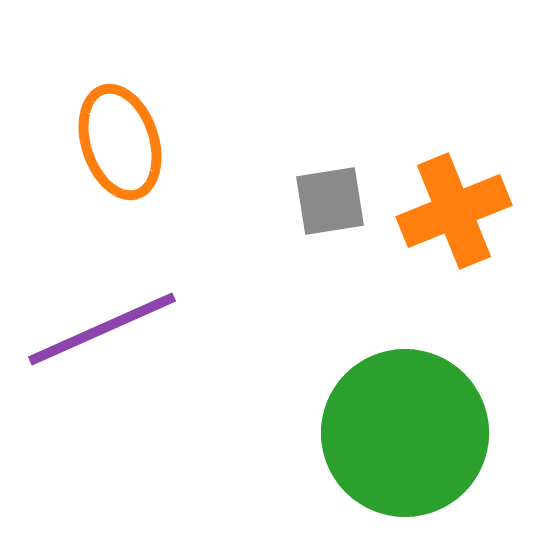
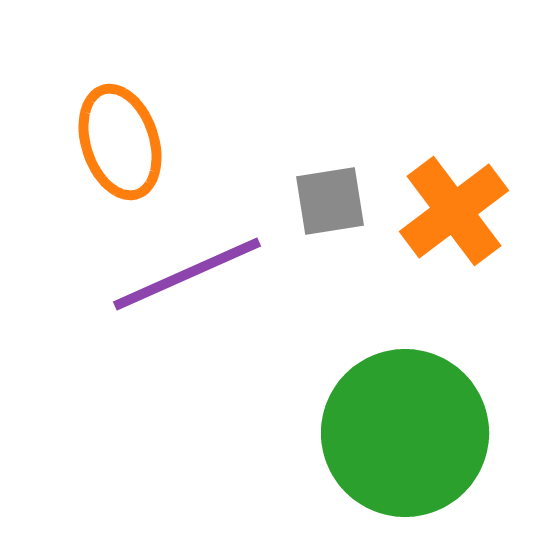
orange cross: rotated 15 degrees counterclockwise
purple line: moved 85 px right, 55 px up
